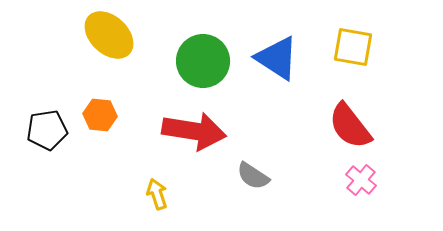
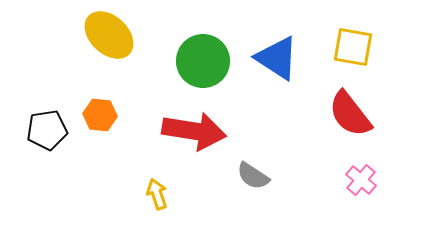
red semicircle: moved 12 px up
